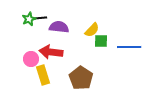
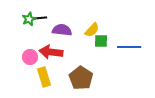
purple semicircle: moved 3 px right, 3 px down
pink circle: moved 1 px left, 2 px up
yellow rectangle: moved 1 px right, 2 px down
